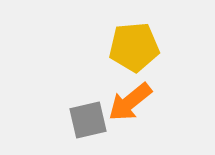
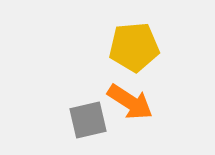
orange arrow: rotated 108 degrees counterclockwise
